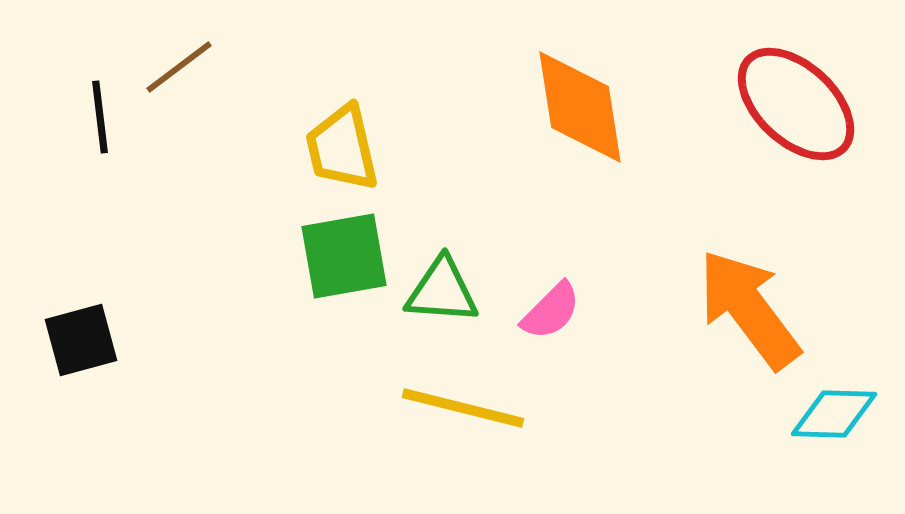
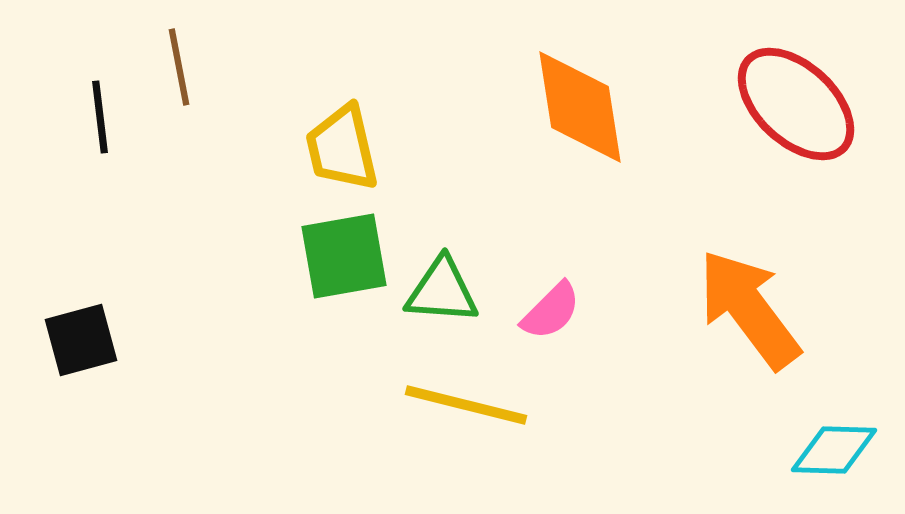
brown line: rotated 64 degrees counterclockwise
yellow line: moved 3 px right, 3 px up
cyan diamond: moved 36 px down
